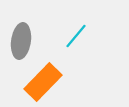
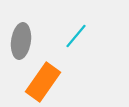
orange rectangle: rotated 9 degrees counterclockwise
